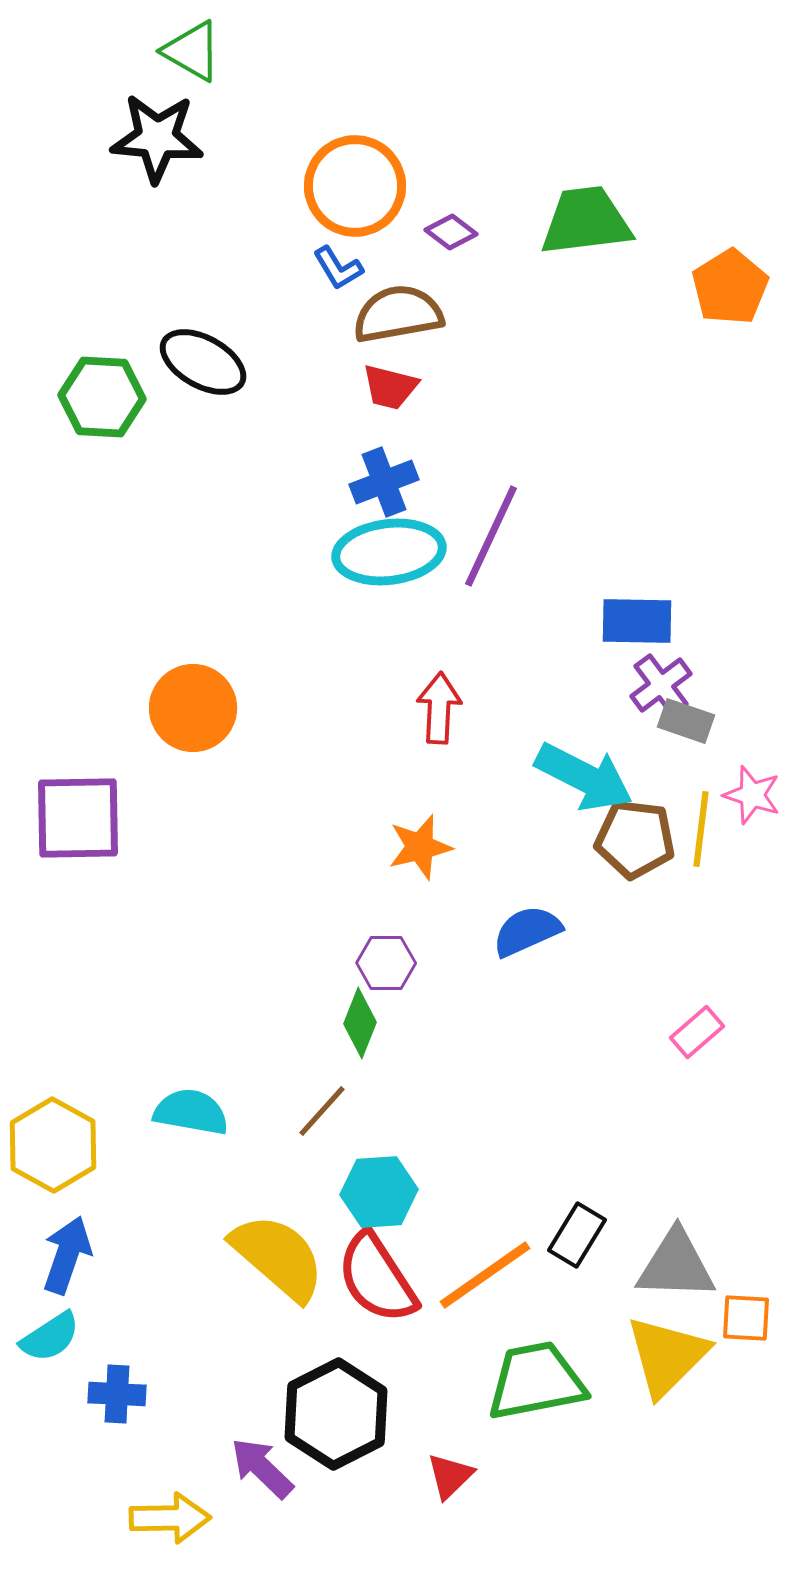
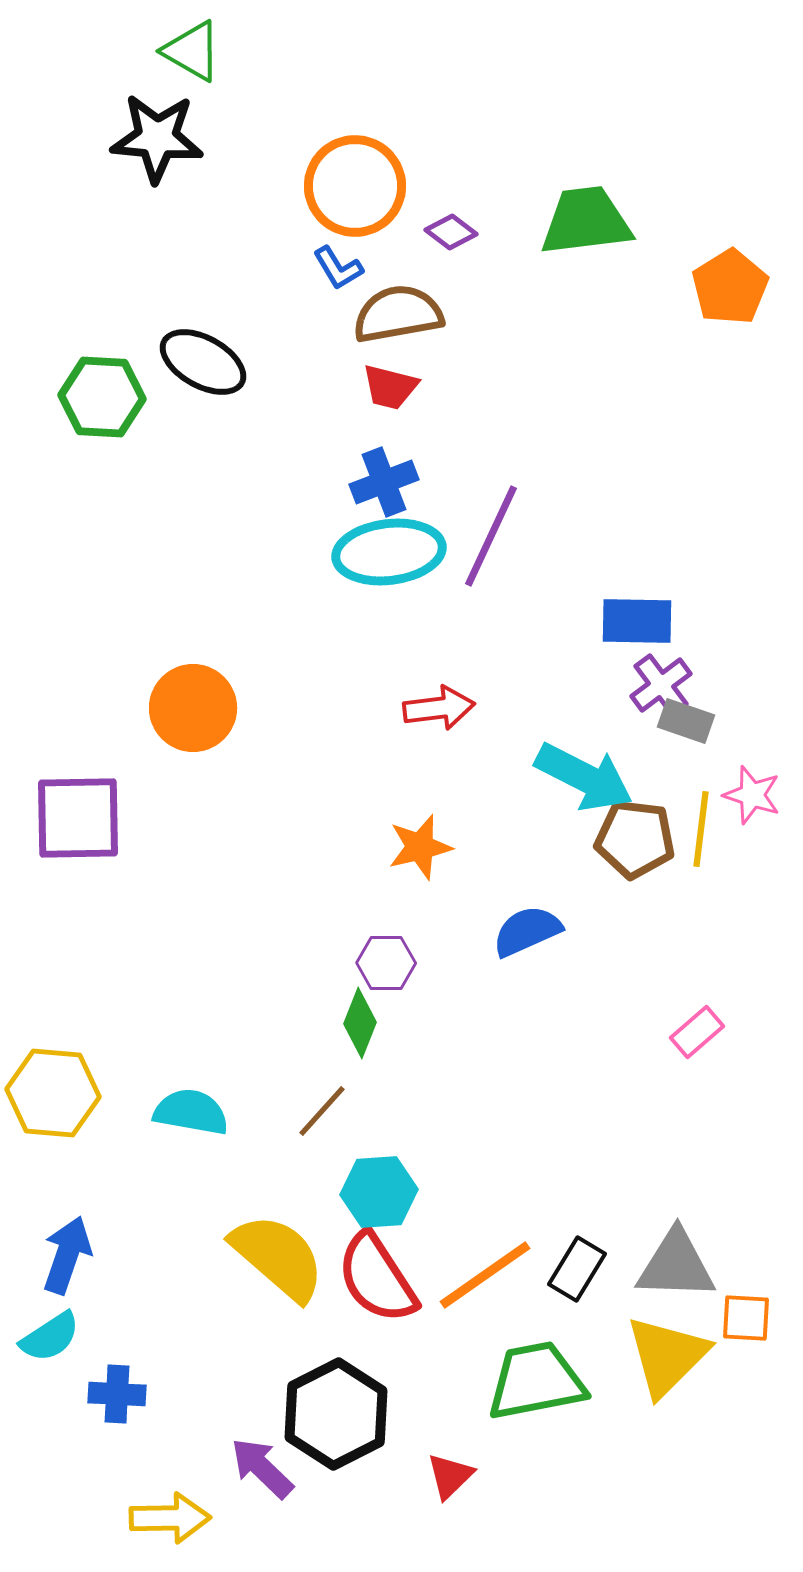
red arrow at (439, 708): rotated 80 degrees clockwise
yellow hexagon at (53, 1145): moved 52 px up; rotated 24 degrees counterclockwise
black rectangle at (577, 1235): moved 34 px down
